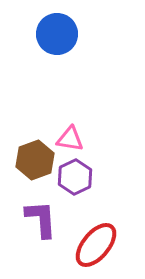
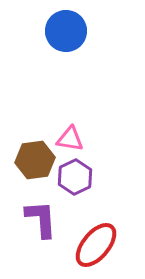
blue circle: moved 9 px right, 3 px up
brown hexagon: rotated 12 degrees clockwise
